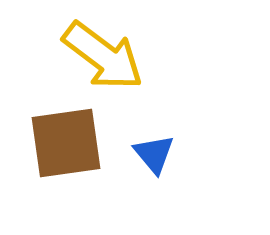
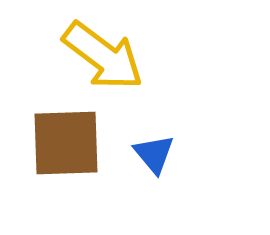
brown square: rotated 6 degrees clockwise
